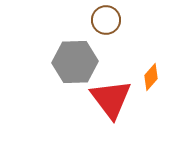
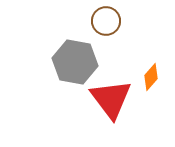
brown circle: moved 1 px down
gray hexagon: rotated 12 degrees clockwise
